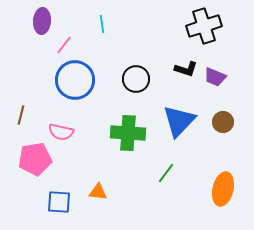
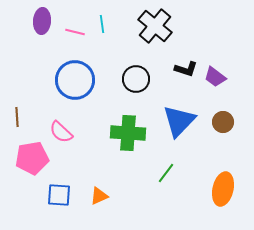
black cross: moved 49 px left; rotated 32 degrees counterclockwise
pink line: moved 11 px right, 13 px up; rotated 66 degrees clockwise
purple trapezoid: rotated 15 degrees clockwise
brown line: moved 4 px left, 2 px down; rotated 18 degrees counterclockwise
pink semicircle: rotated 30 degrees clockwise
pink pentagon: moved 3 px left, 1 px up
orange triangle: moved 1 px right, 4 px down; rotated 30 degrees counterclockwise
blue square: moved 7 px up
